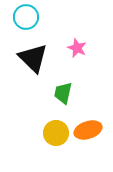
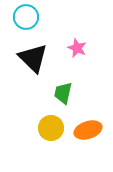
yellow circle: moved 5 px left, 5 px up
